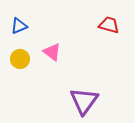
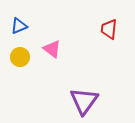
red trapezoid: moved 4 px down; rotated 100 degrees counterclockwise
pink triangle: moved 3 px up
yellow circle: moved 2 px up
